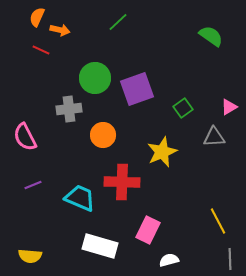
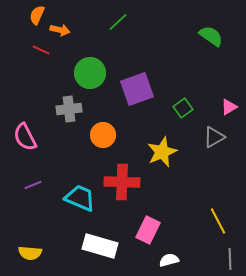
orange semicircle: moved 2 px up
green circle: moved 5 px left, 5 px up
gray triangle: rotated 25 degrees counterclockwise
yellow semicircle: moved 3 px up
